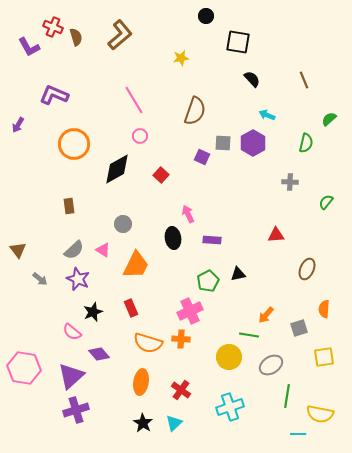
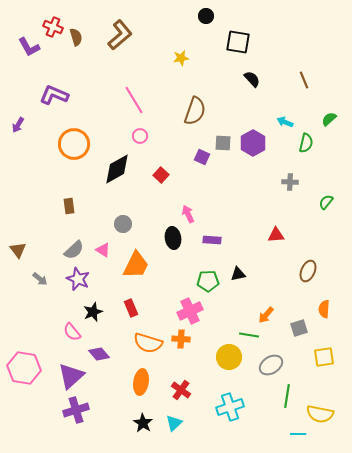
cyan arrow at (267, 115): moved 18 px right, 7 px down
brown ellipse at (307, 269): moved 1 px right, 2 px down
green pentagon at (208, 281): rotated 25 degrees clockwise
pink semicircle at (72, 332): rotated 12 degrees clockwise
